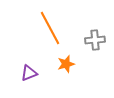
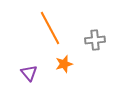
orange star: moved 2 px left
purple triangle: rotated 48 degrees counterclockwise
